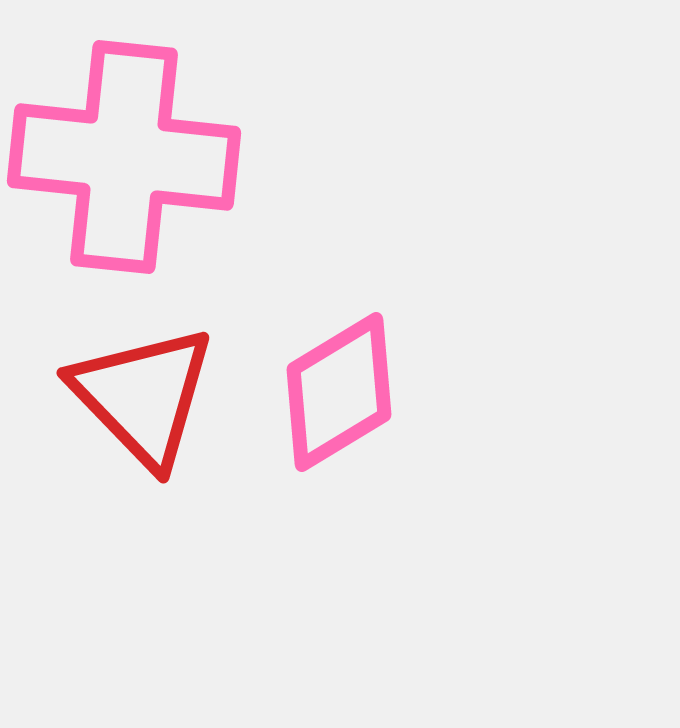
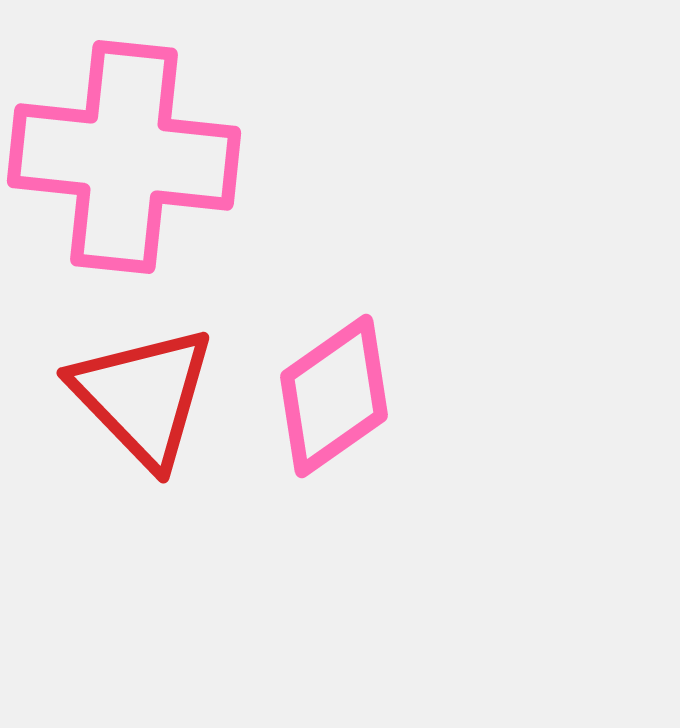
pink diamond: moved 5 px left, 4 px down; rotated 4 degrees counterclockwise
